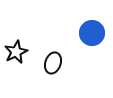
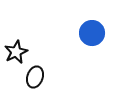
black ellipse: moved 18 px left, 14 px down
